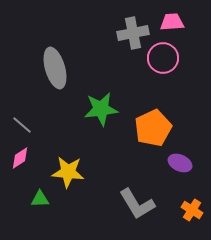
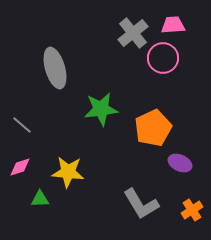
pink trapezoid: moved 1 px right, 3 px down
gray cross: rotated 28 degrees counterclockwise
pink diamond: moved 9 px down; rotated 15 degrees clockwise
gray L-shape: moved 4 px right
orange cross: rotated 25 degrees clockwise
